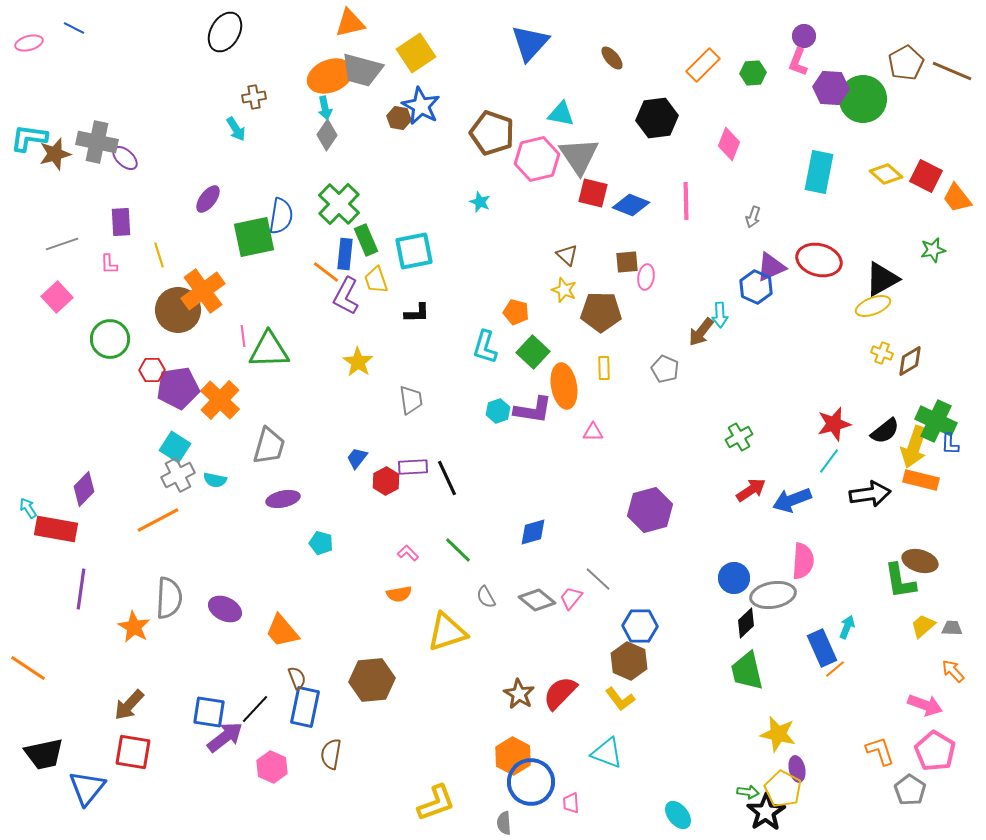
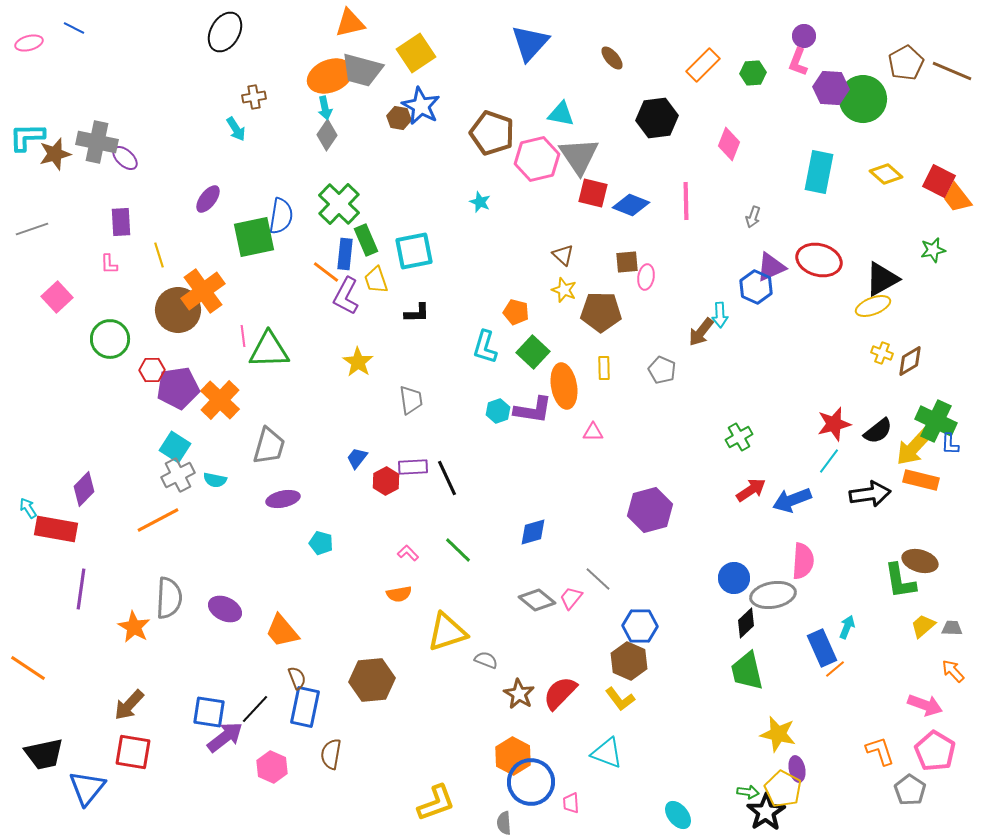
cyan L-shape at (29, 138): moved 2 px left, 1 px up; rotated 9 degrees counterclockwise
red square at (926, 176): moved 13 px right, 5 px down
gray line at (62, 244): moved 30 px left, 15 px up
brown triangle at (567, 255): moved 4 px left
gray pentagon at (665, 369): moved 3 px left, 1 px down
black semicircle at (885, 431): moved 7 px left
yellow arrow at (914, 447): rotated 24 degrees clockwise
gray semicircle at (486, 597): moved 63 px down; rotated 140 degrees clockwise
